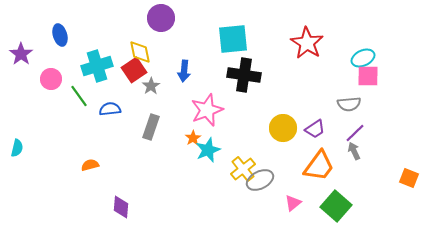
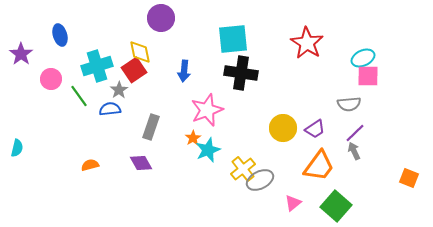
black cross: moved 3 px left, 2 px up
gray star: moved 32 px left, 4 px down
purple diamond: moved 20 px right, 44 px up; rotated 35 degrees counterclockwise
